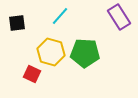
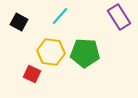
black square: moved 2 px right, 1 px up; rotated 36 degrees clockwise
yellow hexagon: rotated 8 degrees counterclockwise
